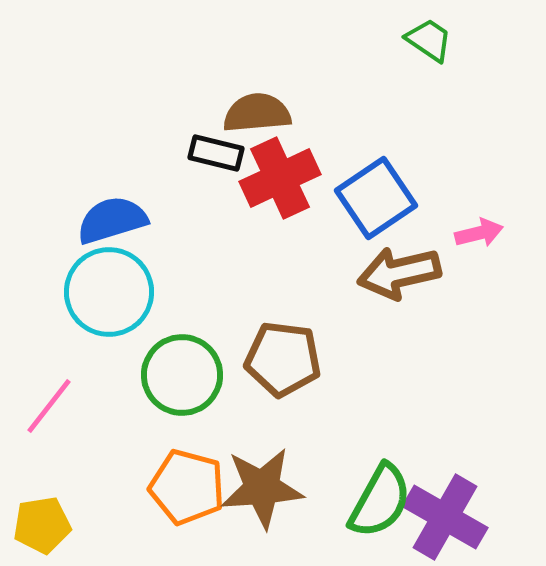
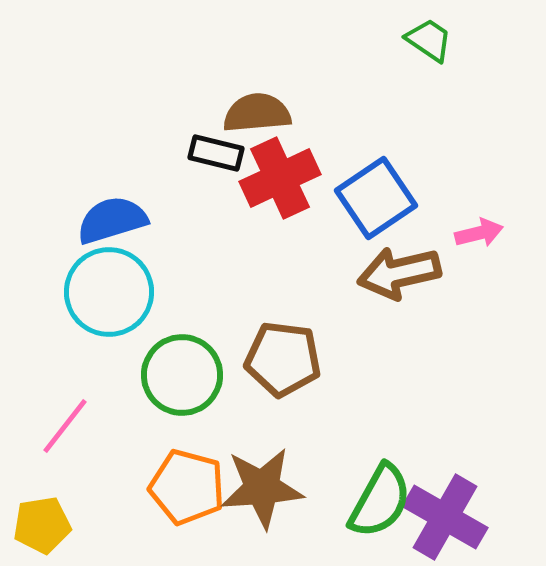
pink line: moved 16 px right, 20 px down
